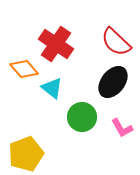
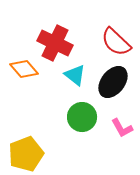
red cross: moved 1 px left, 1 px up; rotated 8 degrees counterclockwise
cyan triangle: moved 23 px right, 13 px up
